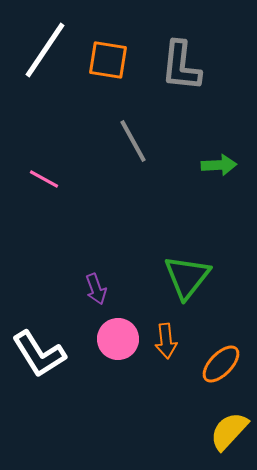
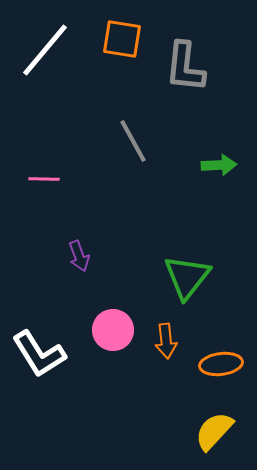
white line: rotated 6 degrees clockwise
orange square: moved 14 px right, 21 px up
gray L-shape: moved 4 px right, 1 px down
pink line: rotated 28 degrees counterclockwise
purple arrow: moved 17 px left, 33 px up
pink circle: moved 5 px left, 9 px up
orange ellipse: rotated 39 degrees clockwise
yellow semicircle: moved 15 px left
